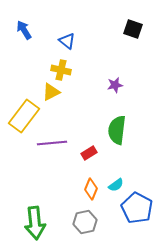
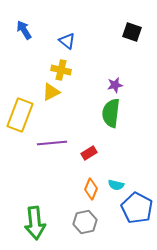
black square: moved 1 px left, 3 px down
yellow rectangle: moved 4 px left, 1 px up; rotated 16 degrees counterclockwise
green semicircle: moved 6 px left, 17 px up
cyan semicircle: rotated 49 degrees clockwise
